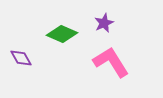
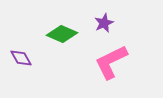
pink L-shape: rotated 84 degrees counterclockwise
